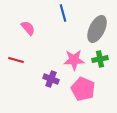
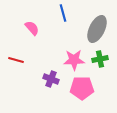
pink semicircle: moved 4 px right
pink pentagon: moved 1 px left, 1 px up; rotated 25 degrees counterclockwise
